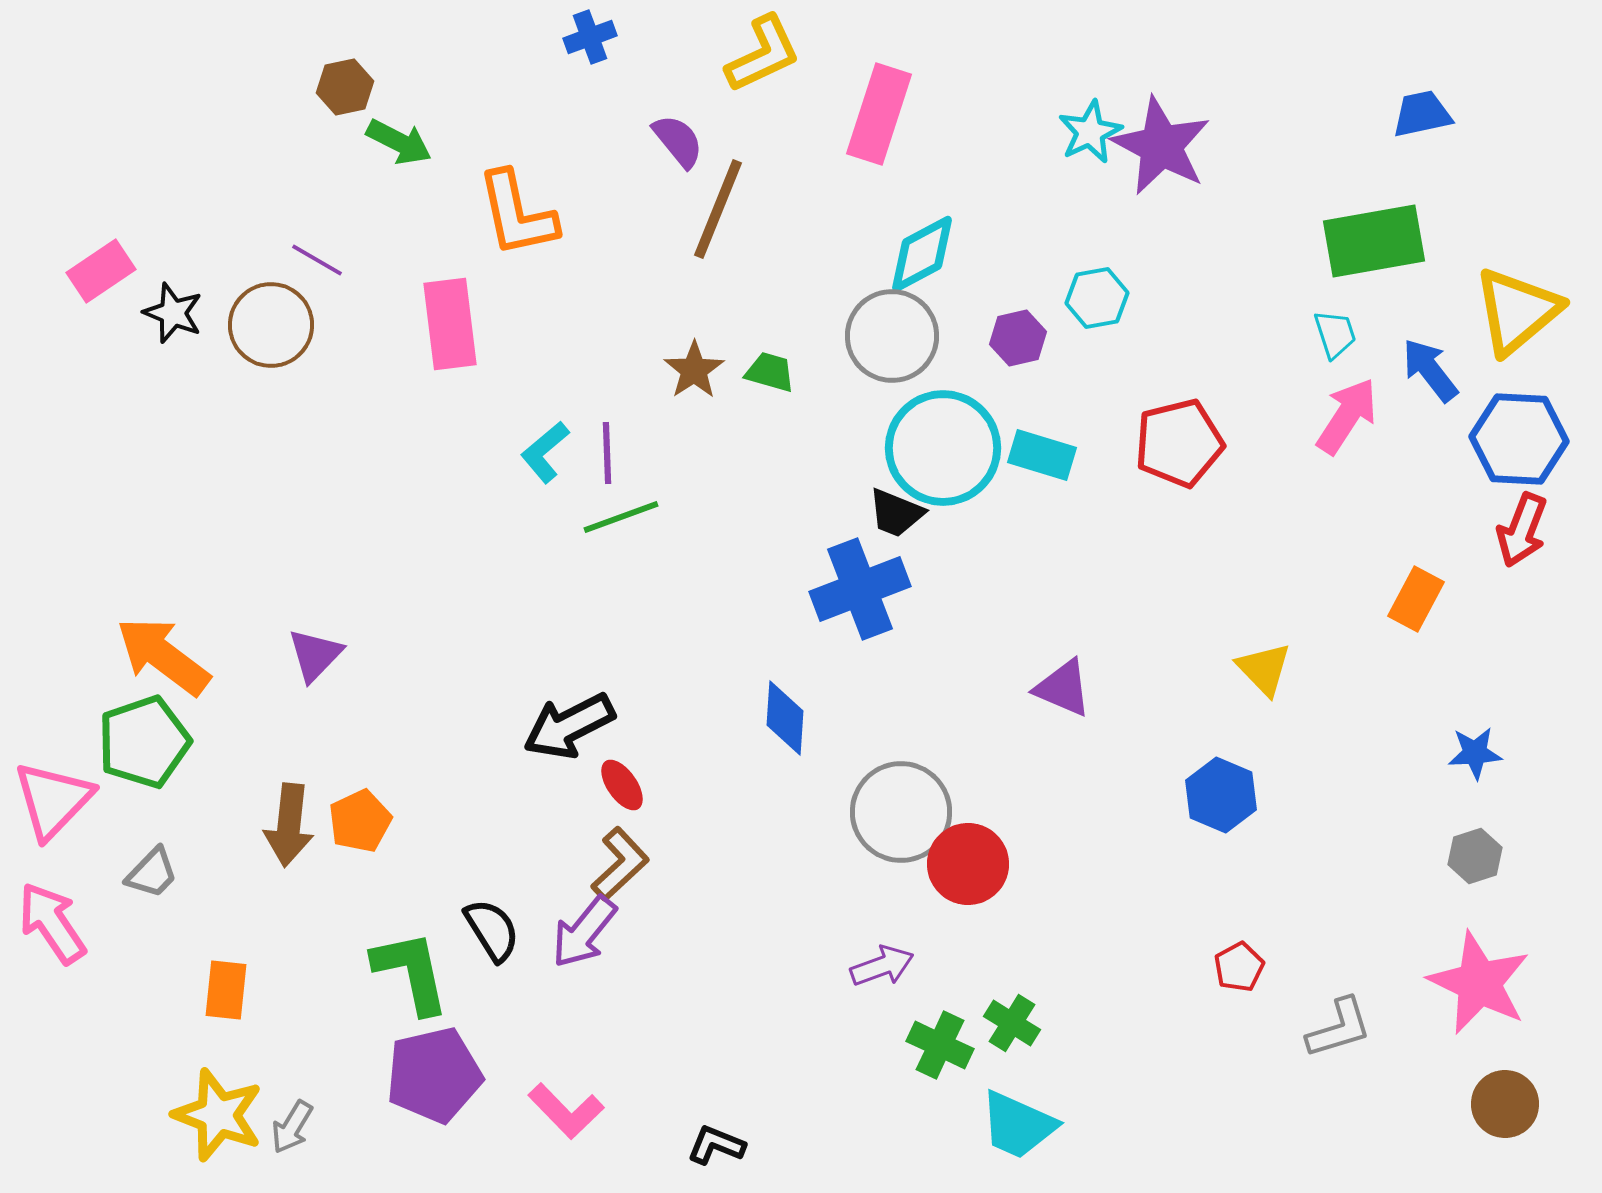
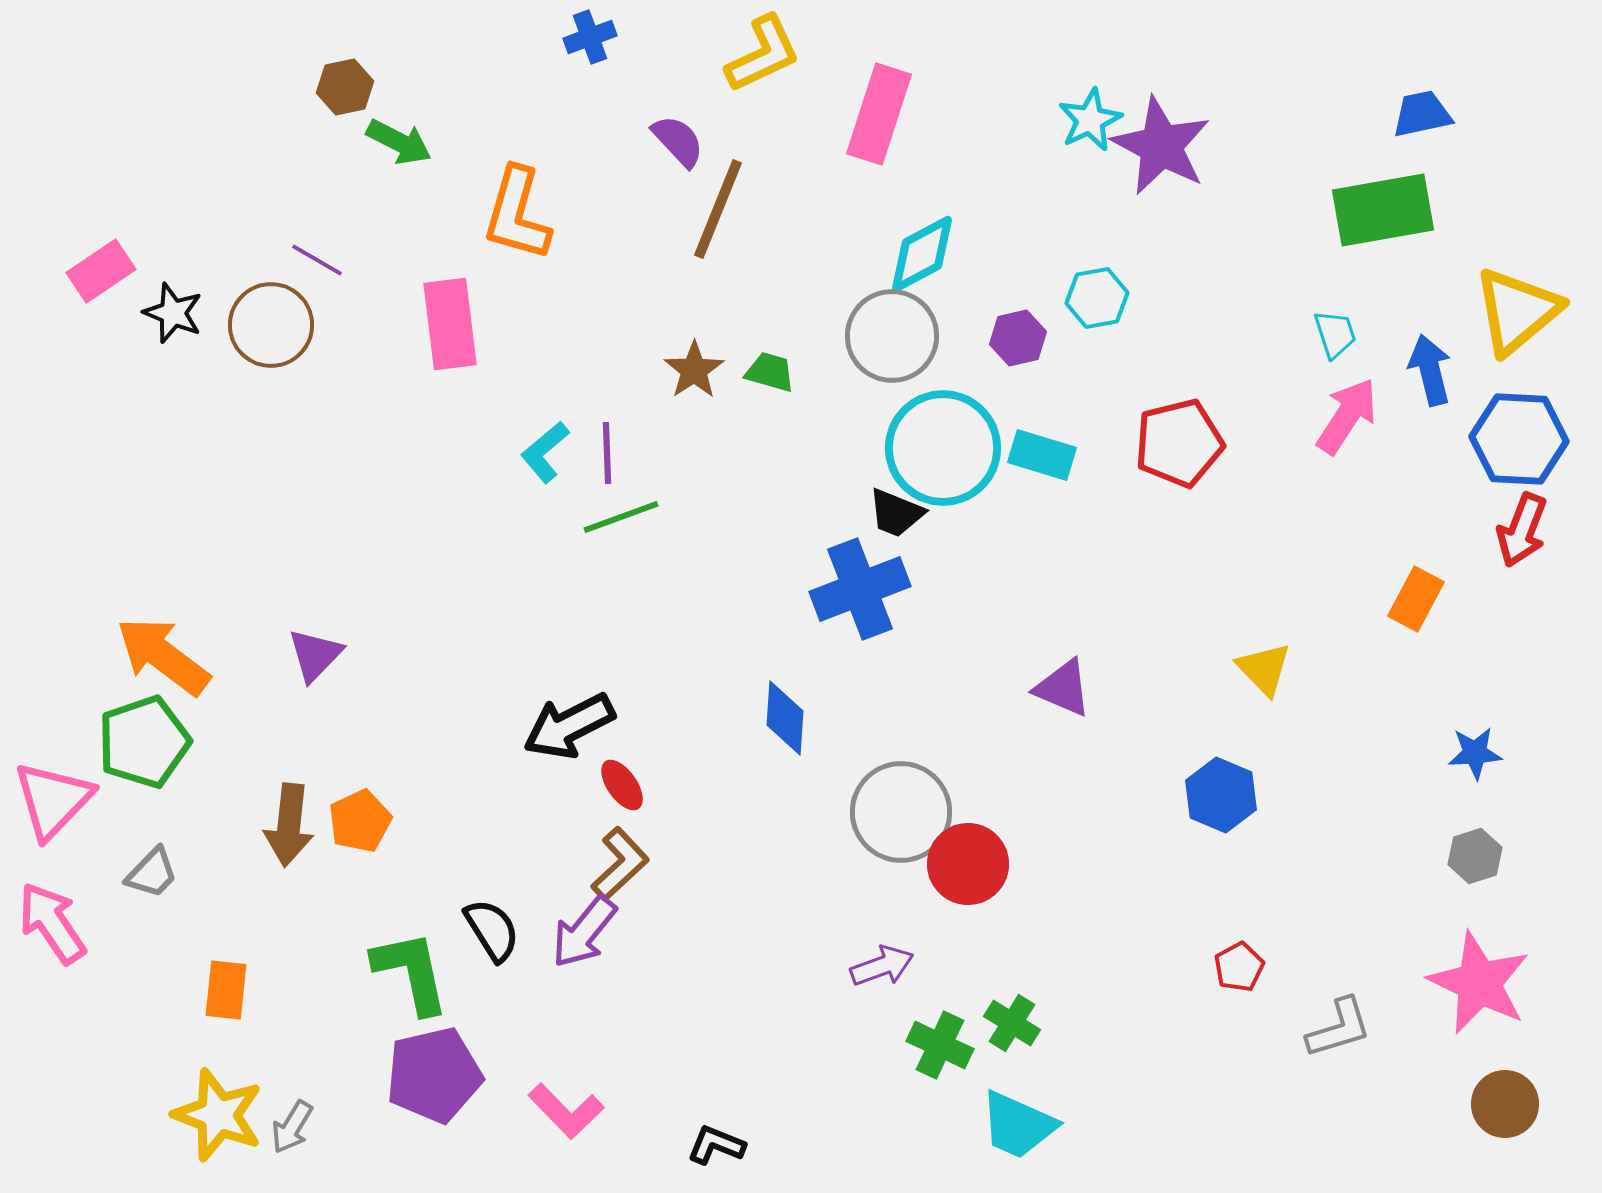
cyan star at (1090, 132): moved 12 px up
purple semicircle at (678, 141): rotated 4 degrees counterclockwise
orange L-shape at (517, 214): rotated 28 degrees clockwise
green rectangle at (1374, 241): moved 9 px right, 31 px up
blue arrow at (1430, 370): rotated 24 degrees clockwise
